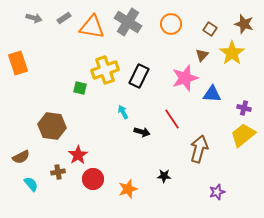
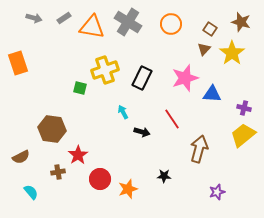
brown star: moved 3 px left, 2 px up
brown triangle: moved 2 px right, 6 px up
black rectangle: moved 3 px right, 2 px down
brown hexagon: moved 3 px down
red circle: moved 7 px right
cyan semicircle: moved 8 px down
